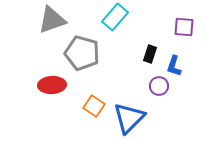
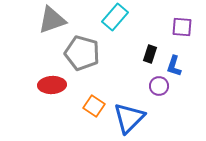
purple square: moved 2 px left
